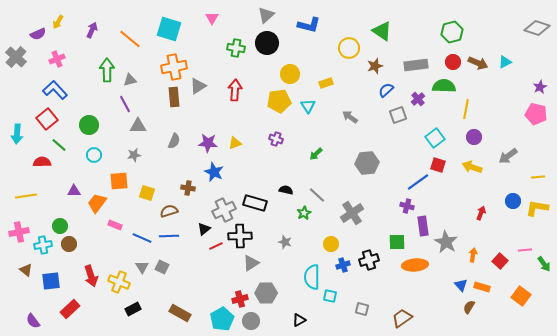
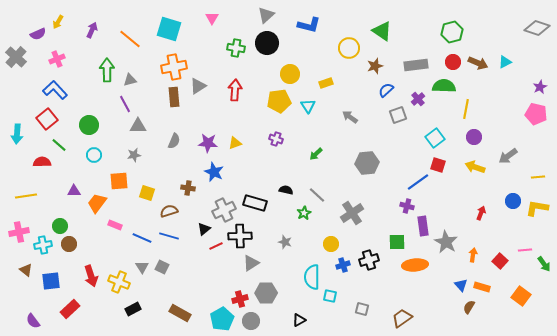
yellow arrow at (472, 167): moved 3 px right
blue line at (169, 236): rotated 18 degrees clockwise
